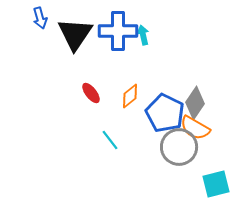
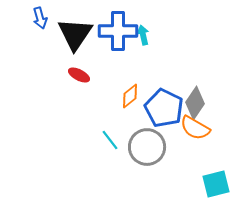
red ellipse: moved 12 px left, 18 px up; rotated 25 degrees counterclockwise
blue pentagon: moved 1 px left, 5 px up
gray circle: moved 32 px left
